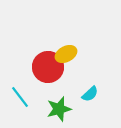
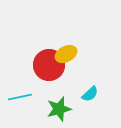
red circle: moved 1 px right, 2 px up
cyan line: rotated 65 degrees counterclockwise
